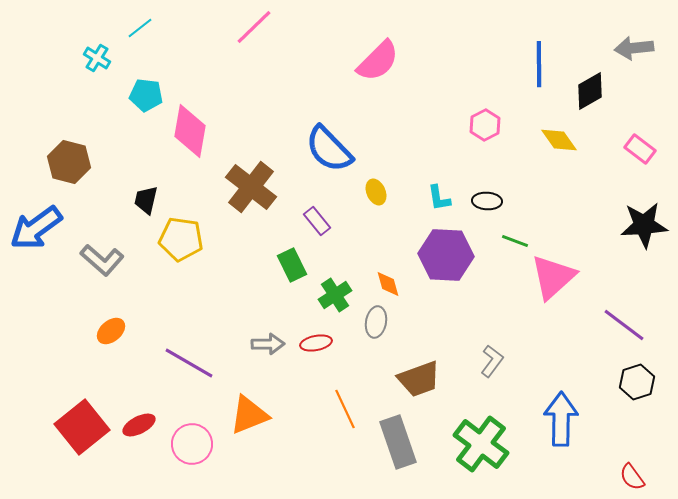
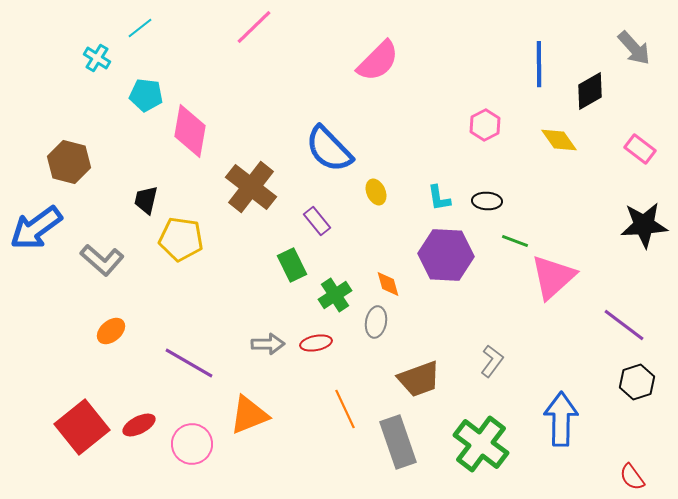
gray arrow at (634, 48): rotated 126 degrees counterclockwise
